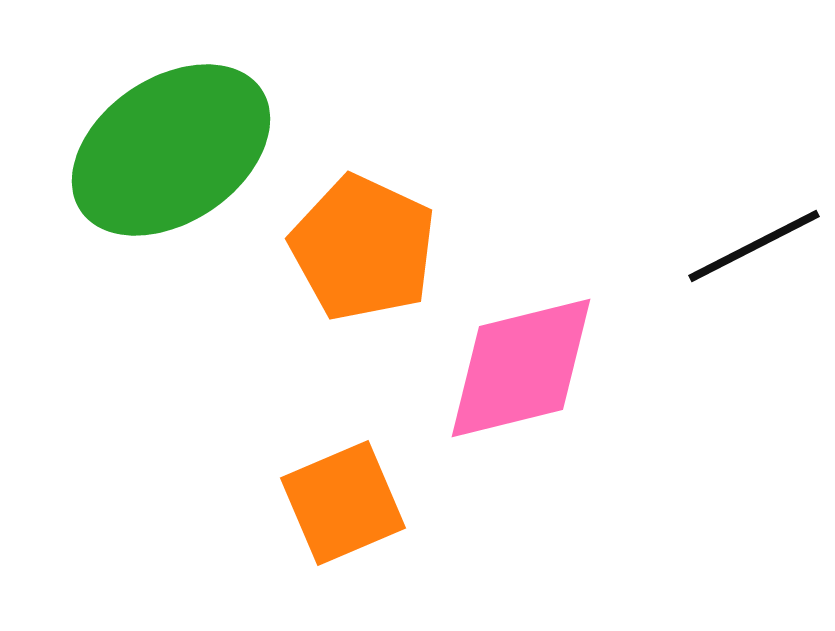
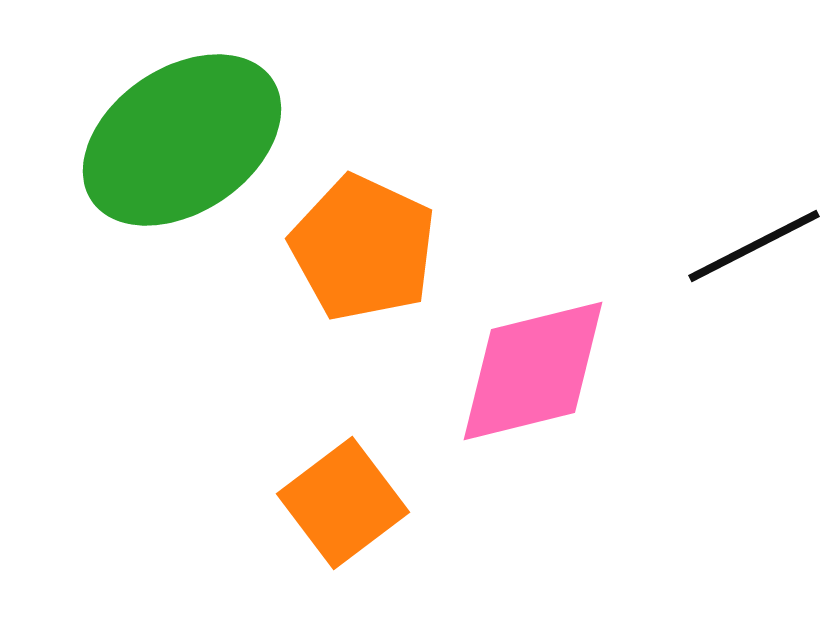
green ellipse: moved 11 px right, 10 px up
pink diamond: moved 12 px right, 3 px down
orange square: rotated 14 degrees counterclockwise
